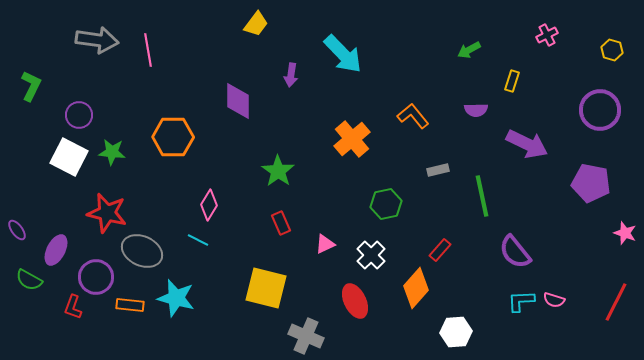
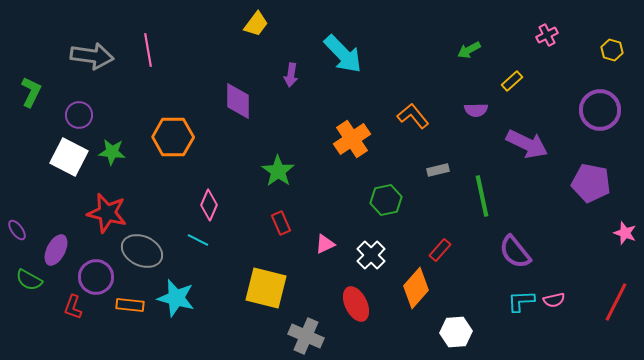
gray arrow at (97, 40): moved 5 px left, 16 px down
yellow rectangle at (512, 81): rotated 30 degrees clockwise
green L-shape at (31, 86): moved 6 px down
orange cross at (352, 139): rotated 6 degrees clockwise
green hexagon at (386, 204): moved 4 px up
pink diamond at (209, 205): rotated 8 degrees counterclockwise
pink semicircle at (554, 300): rotated 30 degrees counterclockwise
red ellipse at (355, 301): moved 1 px right, 3 px down
